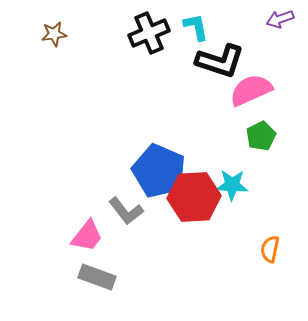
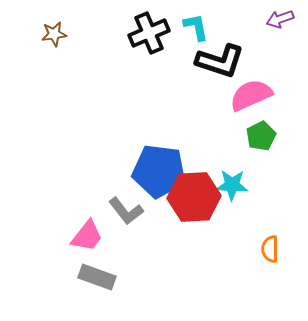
pink semicircle: moved 5 px down
blue pentagon: rotated 16 degrees counterclockwise
orange semicircle: rotated 12 degrees counterclockwise
